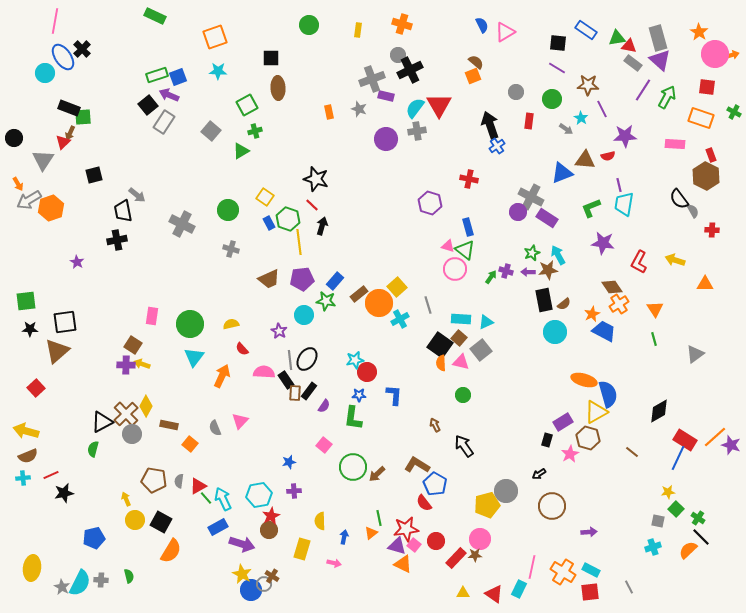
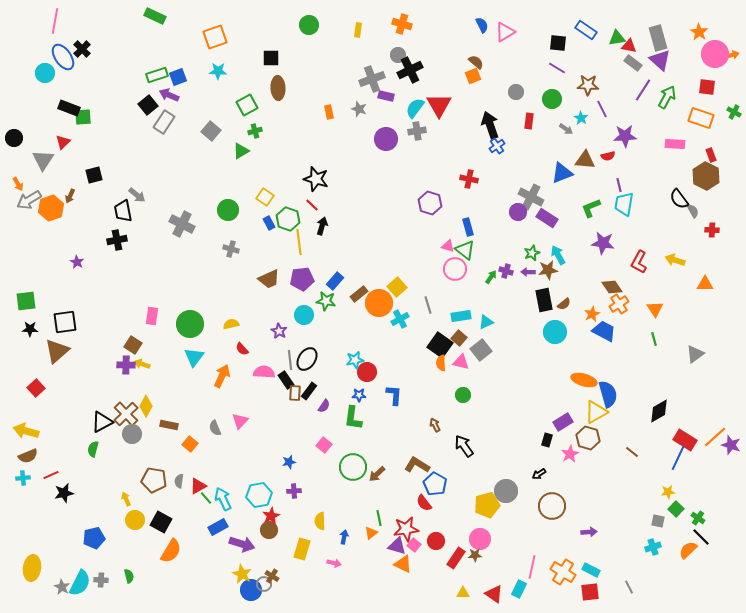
brown arrow at (70, 133): moved 63 px down
cyan rectangle at (461, 319): moved 3 px up; rotated 12 degrees counterclockwise
red rectangle at (456, 558): rotated 10 degrees counterclockwise
